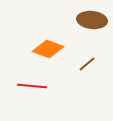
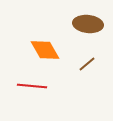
brown ellipse: moved 4 px left, 4 px down
orange diamond: moved 3 px left, 1 px down; rotated 40 degrees clockwise
